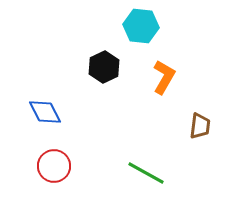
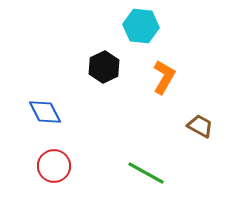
brown trapezoid: rotated 68 degrees counterclockwise
